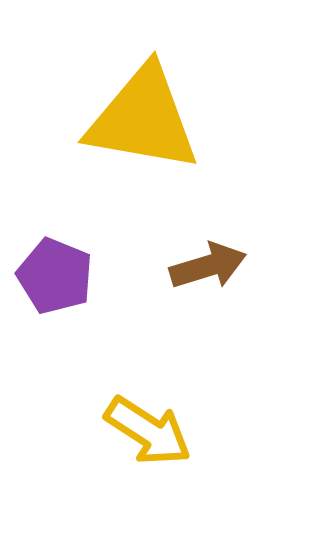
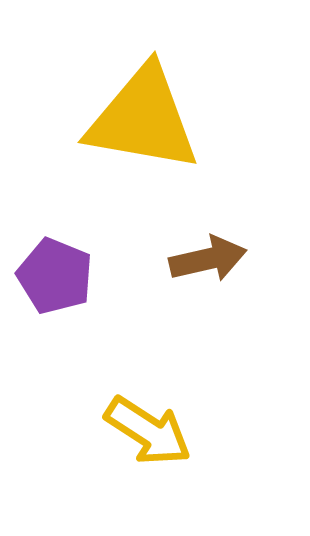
brown arrow: moved 7 px up; rotated 4 degrees clockwise
